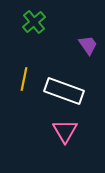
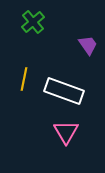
green cross: moved 1 px left
pink triangle: moved 1 px right, 1 px down
